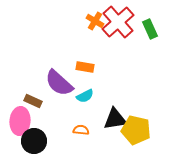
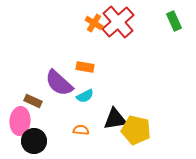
orange cross: moved 1 px left, 2 px down
green rectangle: moved 24 px right, 8 px up
